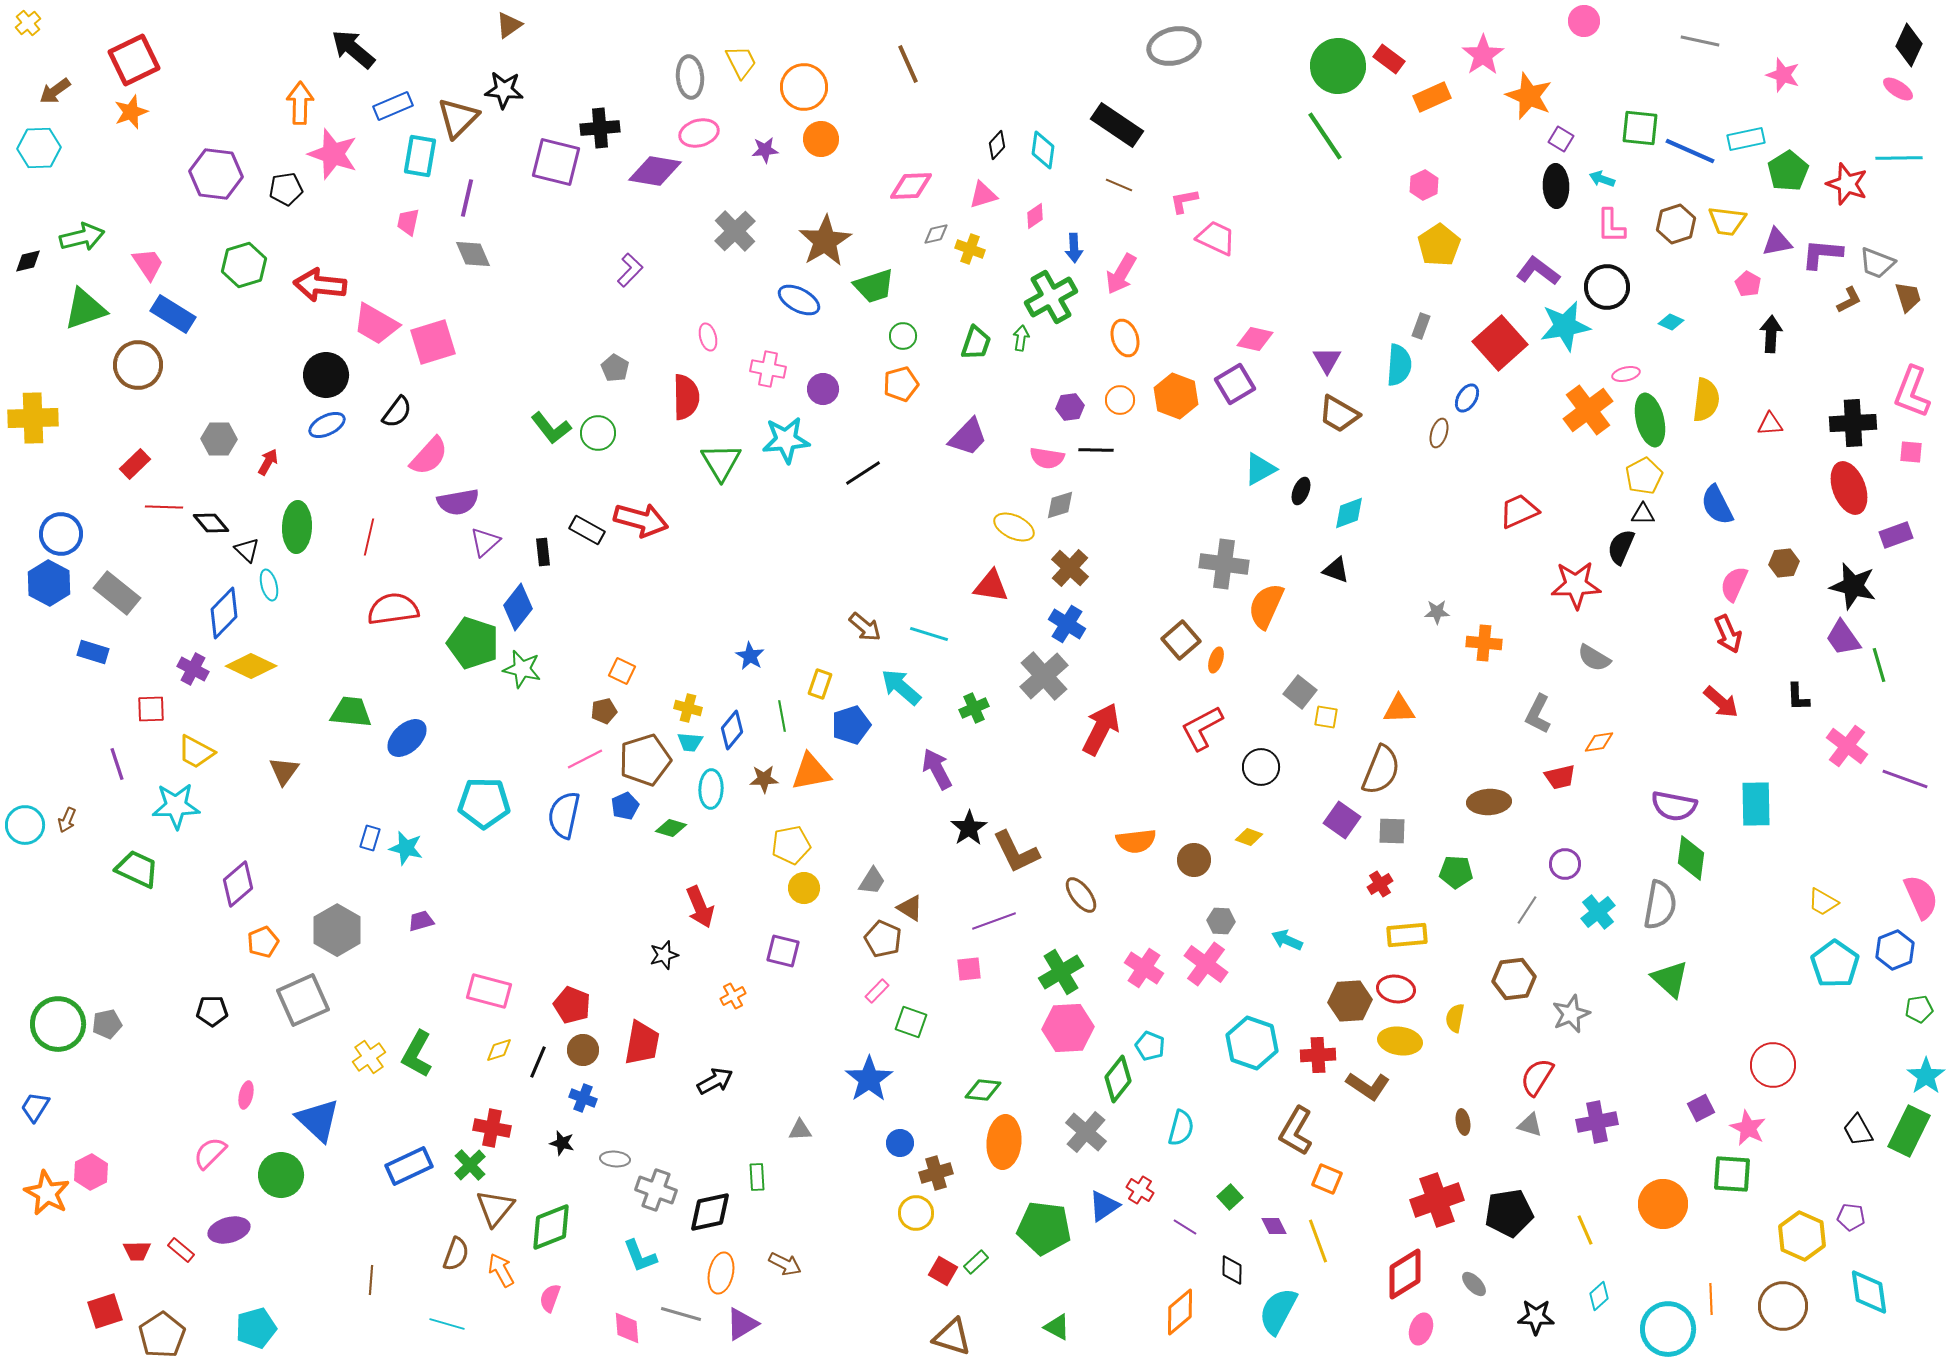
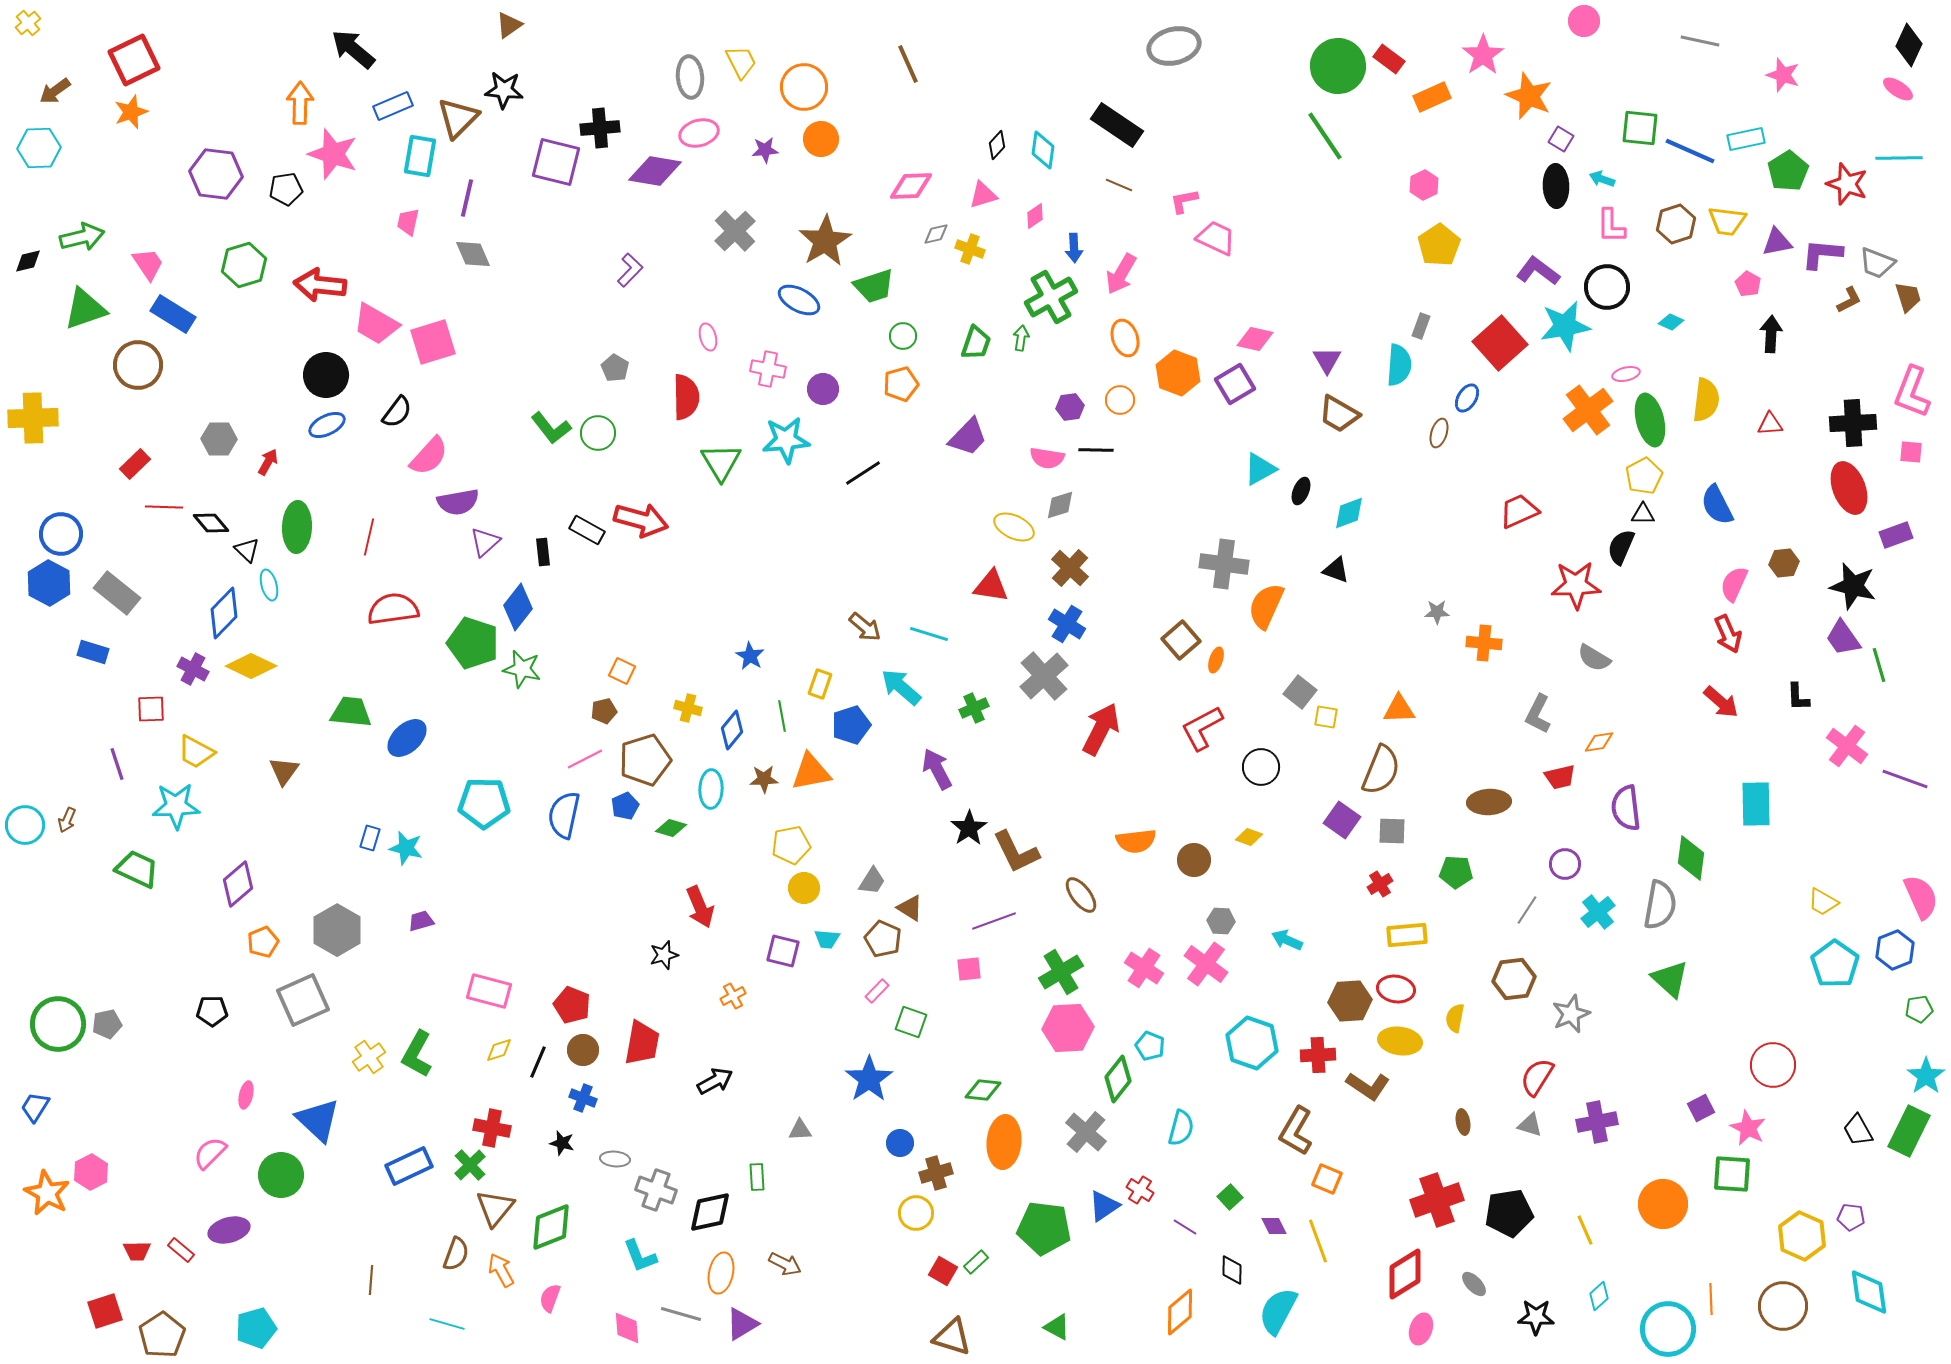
orange hexagon at (1176, 396): moved 2 px right, 23 px up
cyan trapezoid at (690, 742): moved 137 px right, 197 px down
purple semicircle at (1674, 806): moved 48 px left, 2 px down; rotated 72 degrees clockwise
